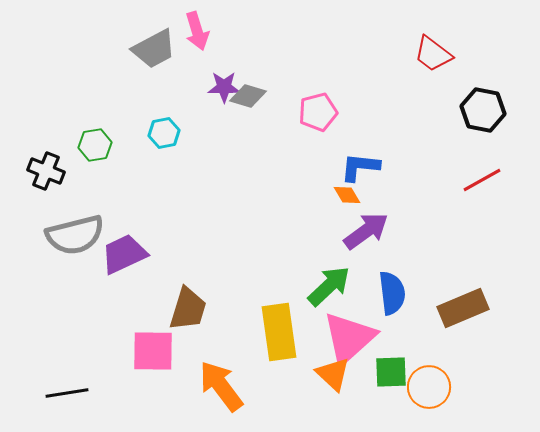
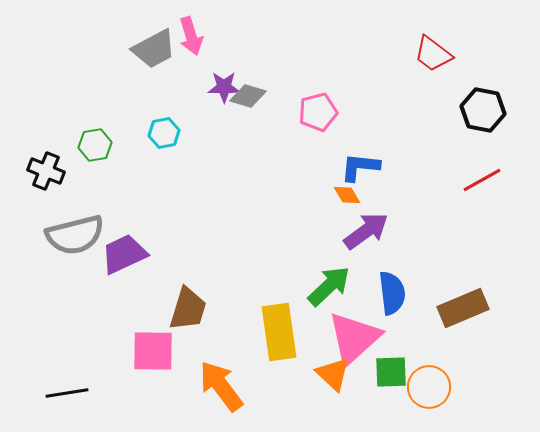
pink arrow: moved 6 px left, 5 px down
pink triangle: moved 5 px right
